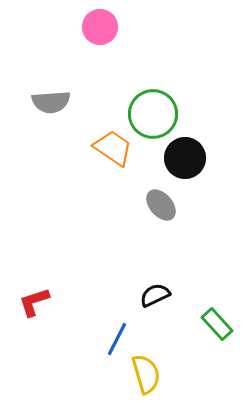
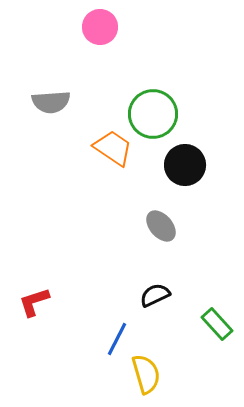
black circle: moved 7 px down
gray ellipse: moved 21 px down
